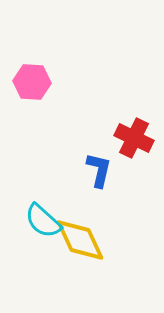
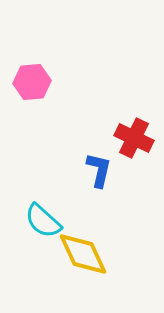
pink hexagon: rotated 9 degrees counterclockwise
yellow diamond: moved 3 px right, 14 px down
